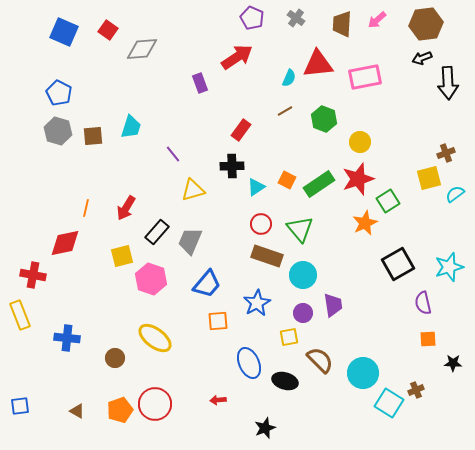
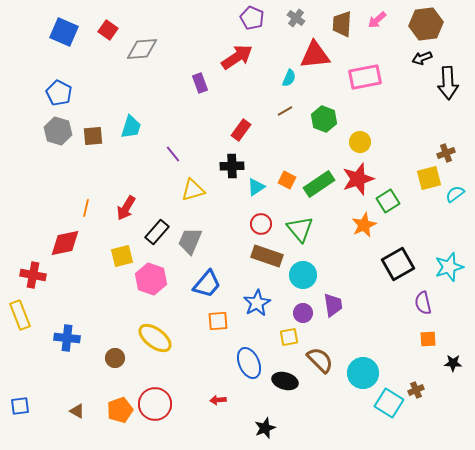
red triangle at (318, 64): moved 3 px left, 9 px up
orange star at (365, 223): moved 1 px left, 2 px down
